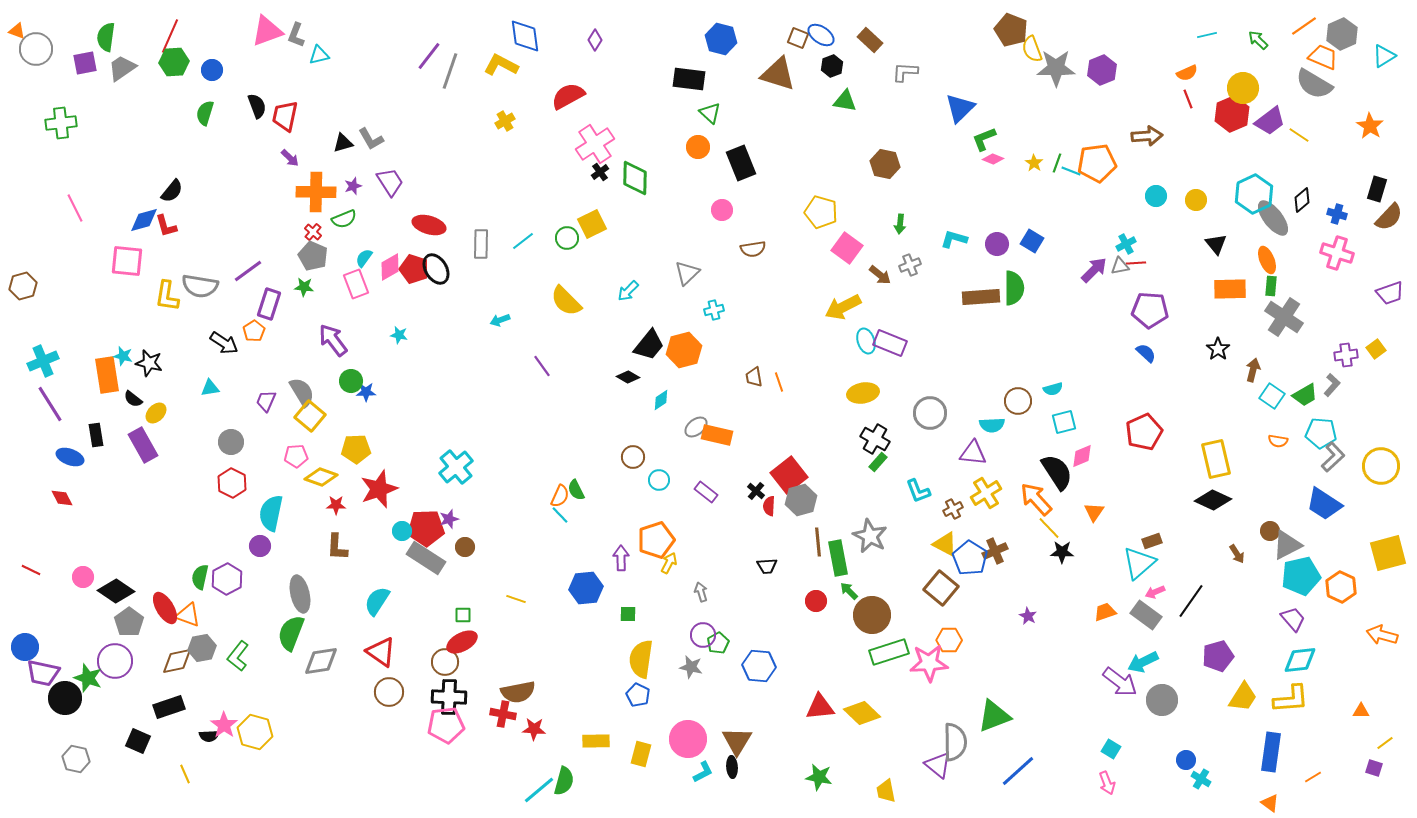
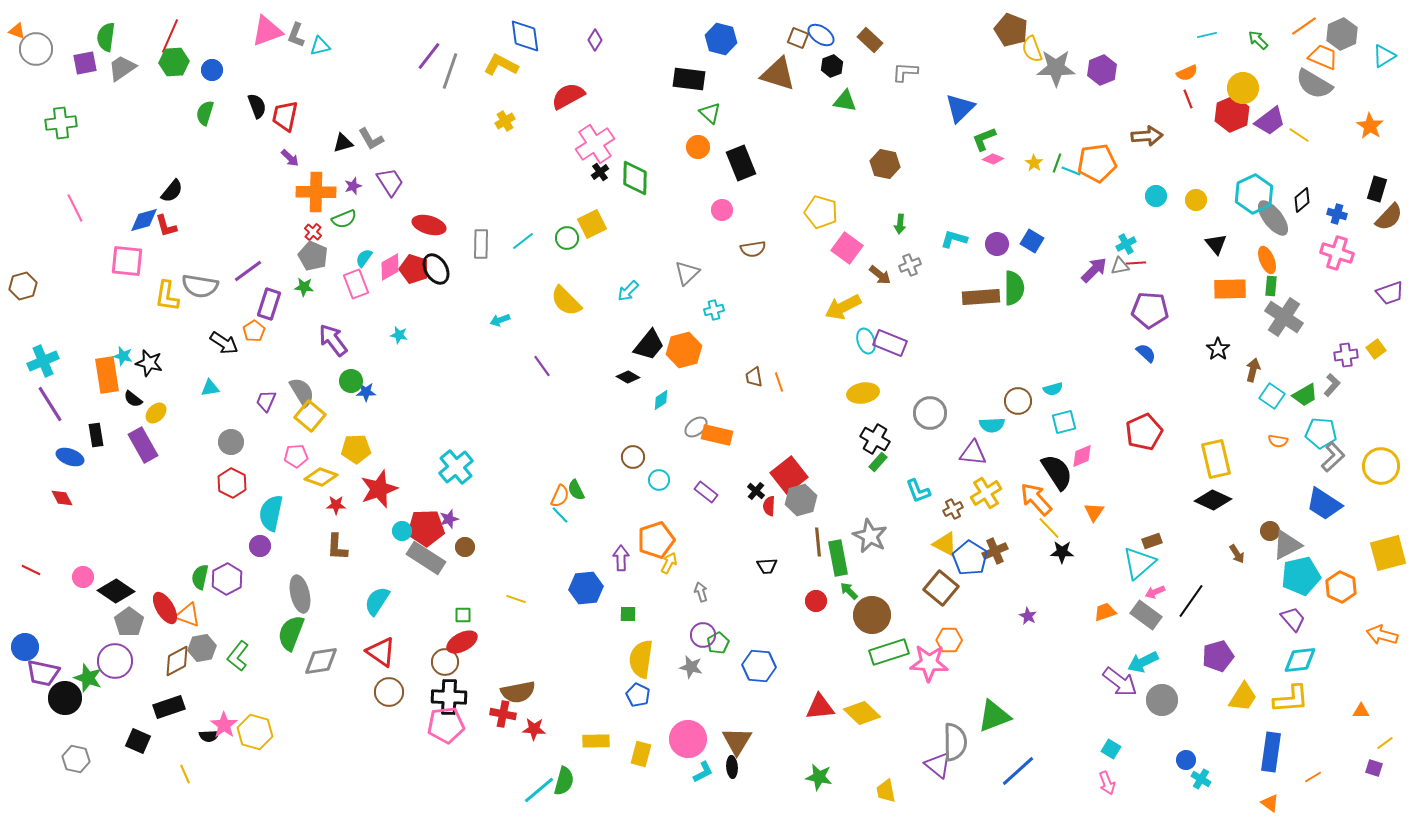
cyan triangle at (319, 55): moved 1 px right, 9 px up
brown diamond at (177, 661): rotated 16 degrees counterclockwise
pink star at (929, 663): rotated 6 degrees clockwise
